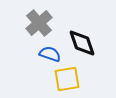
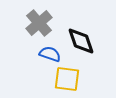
black diamond: moved 1 px left, 2 px up
yellow square: rotated 16 degrees clockwise
